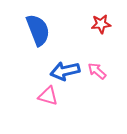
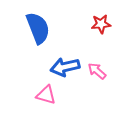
blue semicircle: moved 2 px up
blue arrow: moved 4 px up
pink triangle: moved 2 px left, 1 px up
